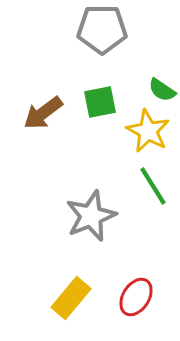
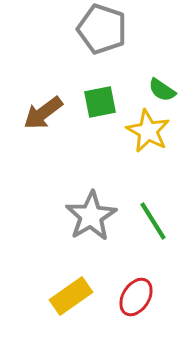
gray pentagon: rotated 18 degrees clockwise
green line: moved 35 px down
gray star: rotated 9 degrees counterclockwise
yellow rectangle: moved 2 px up; rotated 15 degrees clockwise
